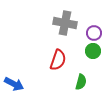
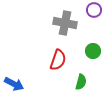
purple circle: moved 23 px up
